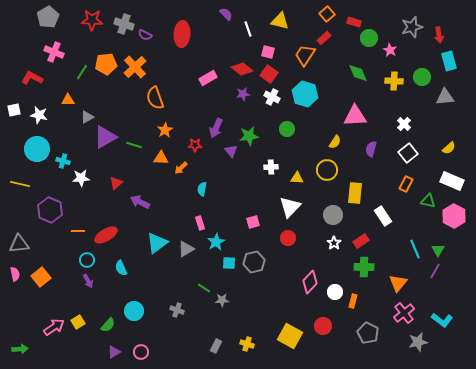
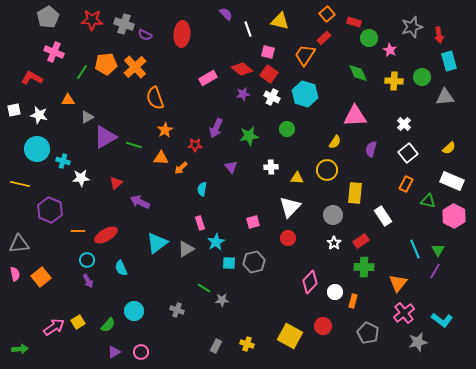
purple triangle at (231, 151): moved 16 px down
